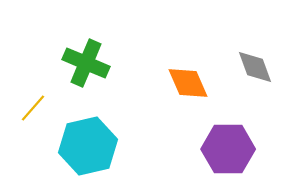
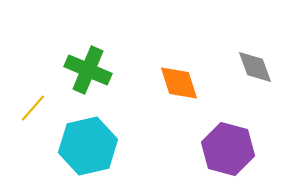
green cross: moved 2 px right, 7 px down
orange diamond: moved 9 px left; rotated 6 degrees clockwise
purple hexagon: rotated 15 degrees clockwise
